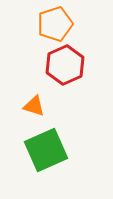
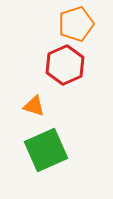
orange pentagon: moved 21 px right
